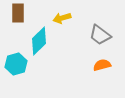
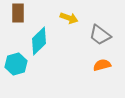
yellow arrow: moved 7 px right; rotated 144 degrees counterclockwise
